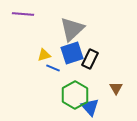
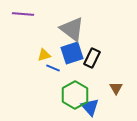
gray triangle: rotated 40 degrees counterclockwise
black rectangle: moved 2 px right, 1 px up
